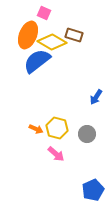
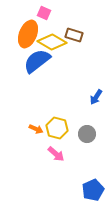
orange ellipse: moved 1 px up
